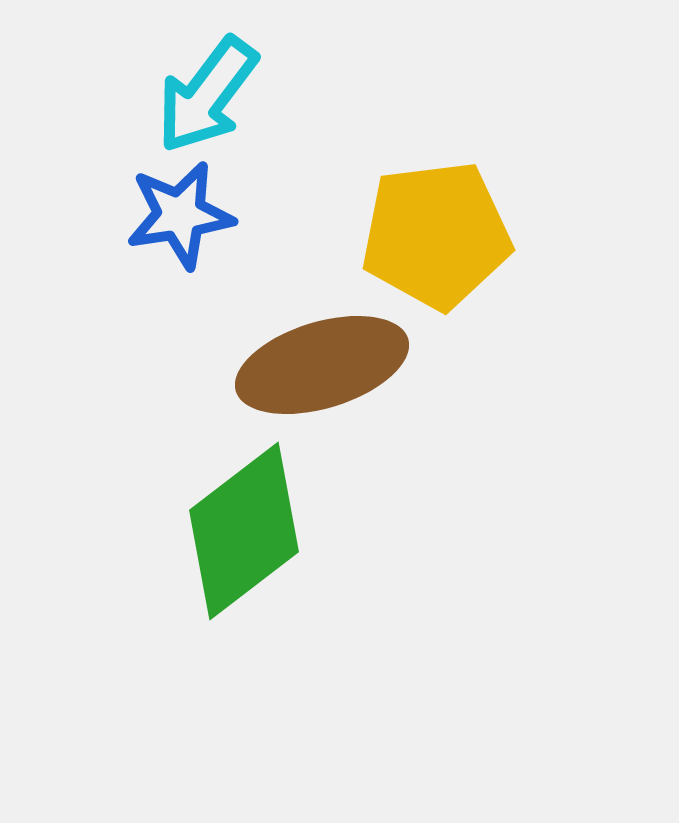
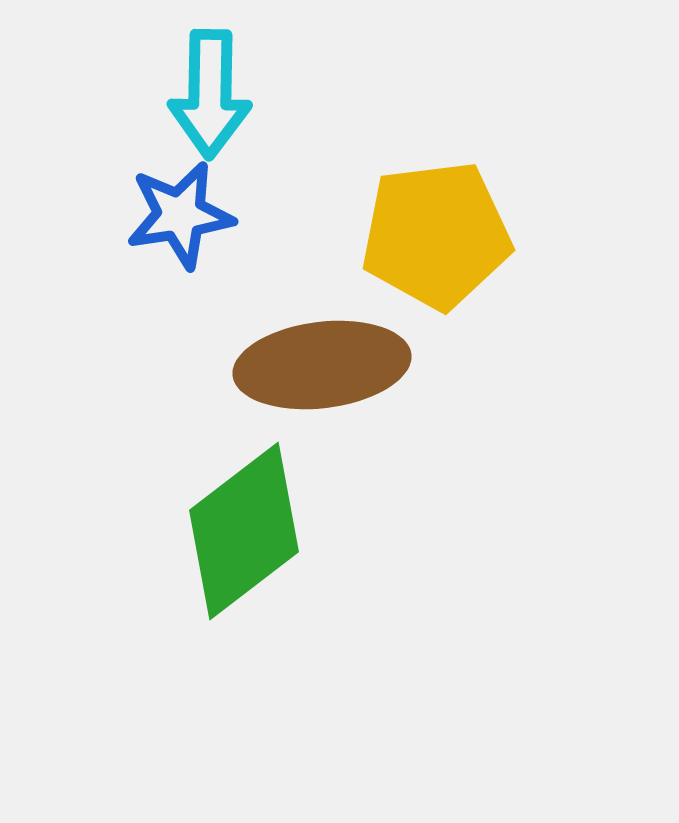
cyan arrow: moved 3 px right, 1 px up; rotated 36 degrees counterclockwise
brown ellipse: rotated 10 degrees clockwise
